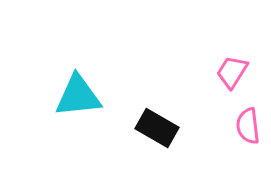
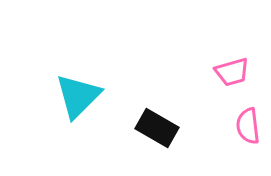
pink trapezoid: rotated 138 degrees counterclockwise
cyan triangle: rotated 39 degrees counterclockwise
